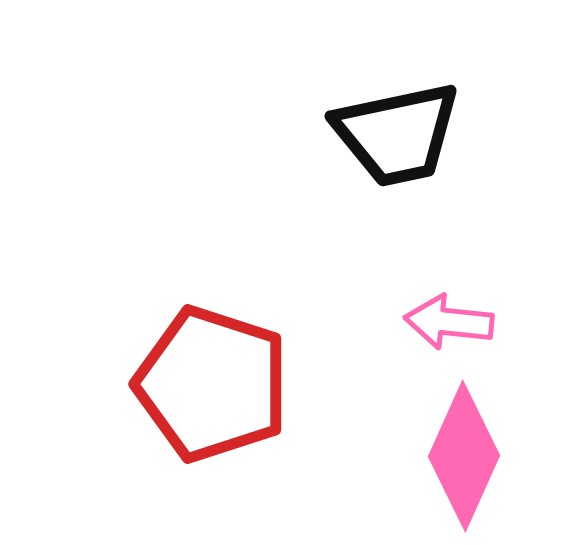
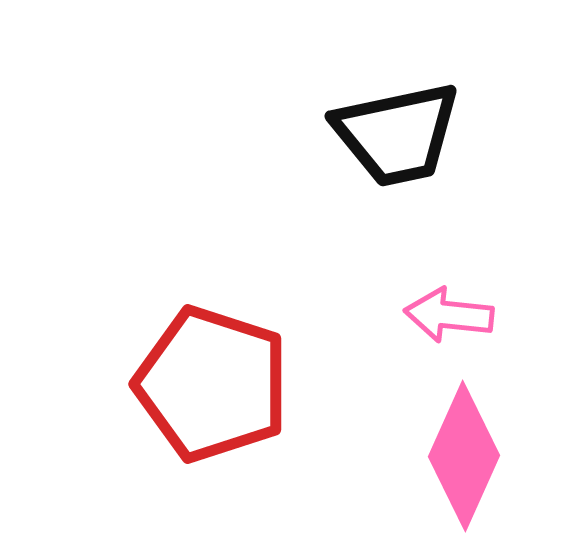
pink arrow: moved 7 px up
